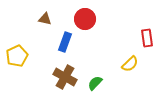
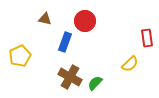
red circle: moved 2 px down
yellow pentagon: moved 3 px right
brown cross: moved 5 px right
